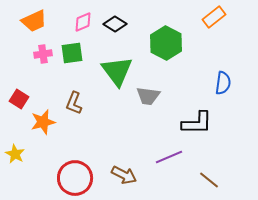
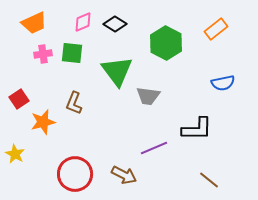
orange rectangle: moved 2 px right, 12 px down
orange trapezoid: moved 2 px down
green square: rotated 15 degrees clockwise
blue semicircle: rotated 70 degrees clockwise
red square: rotated 24 degrees clockwise
black L-shape: moved 6 px down
purple line: moved 15 px left, 9 px up
red circle: moved 4 px up
